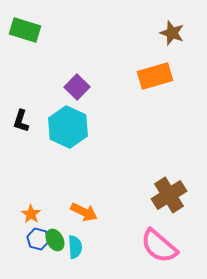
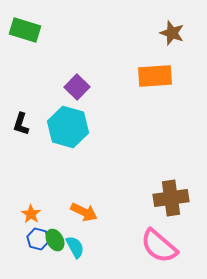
orange rectangle: rotated 12 degrees clockwise
black L-shape: moved 3 px down
cyan hexagon: rotated 9 degrees counterclockwise
brown cross: moved 2 px right, 3 px down; rotated 24 degrees clockwise
cyan semicircle: rotated 25 degrees counterclockwise
